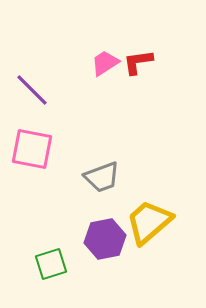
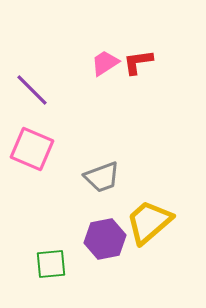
pink square: rotated 12 degrees clockwise
green square: rotated 12 degrees clockwise
